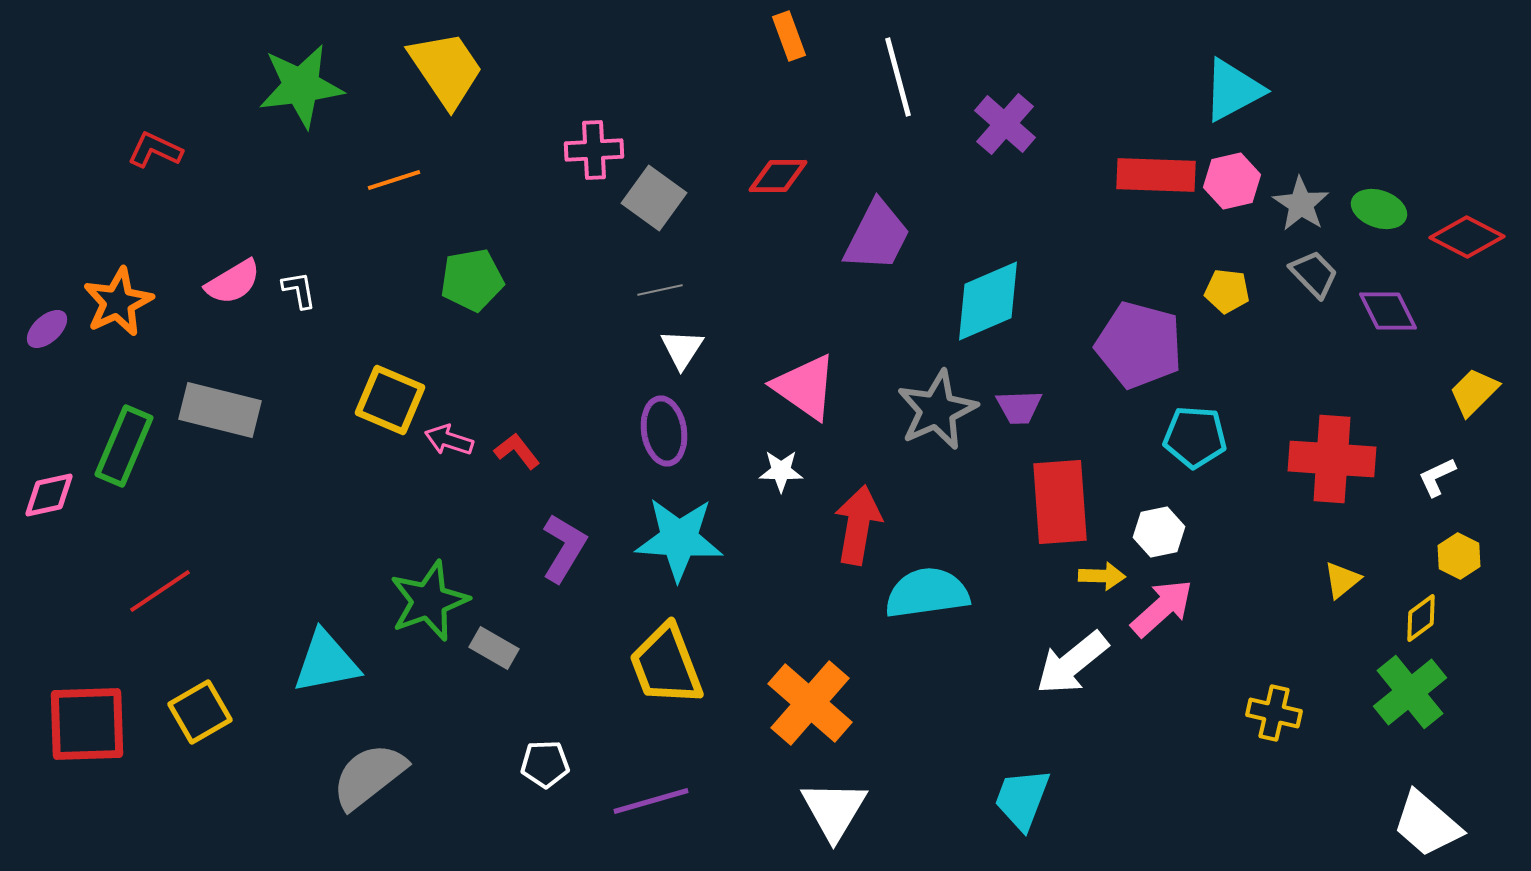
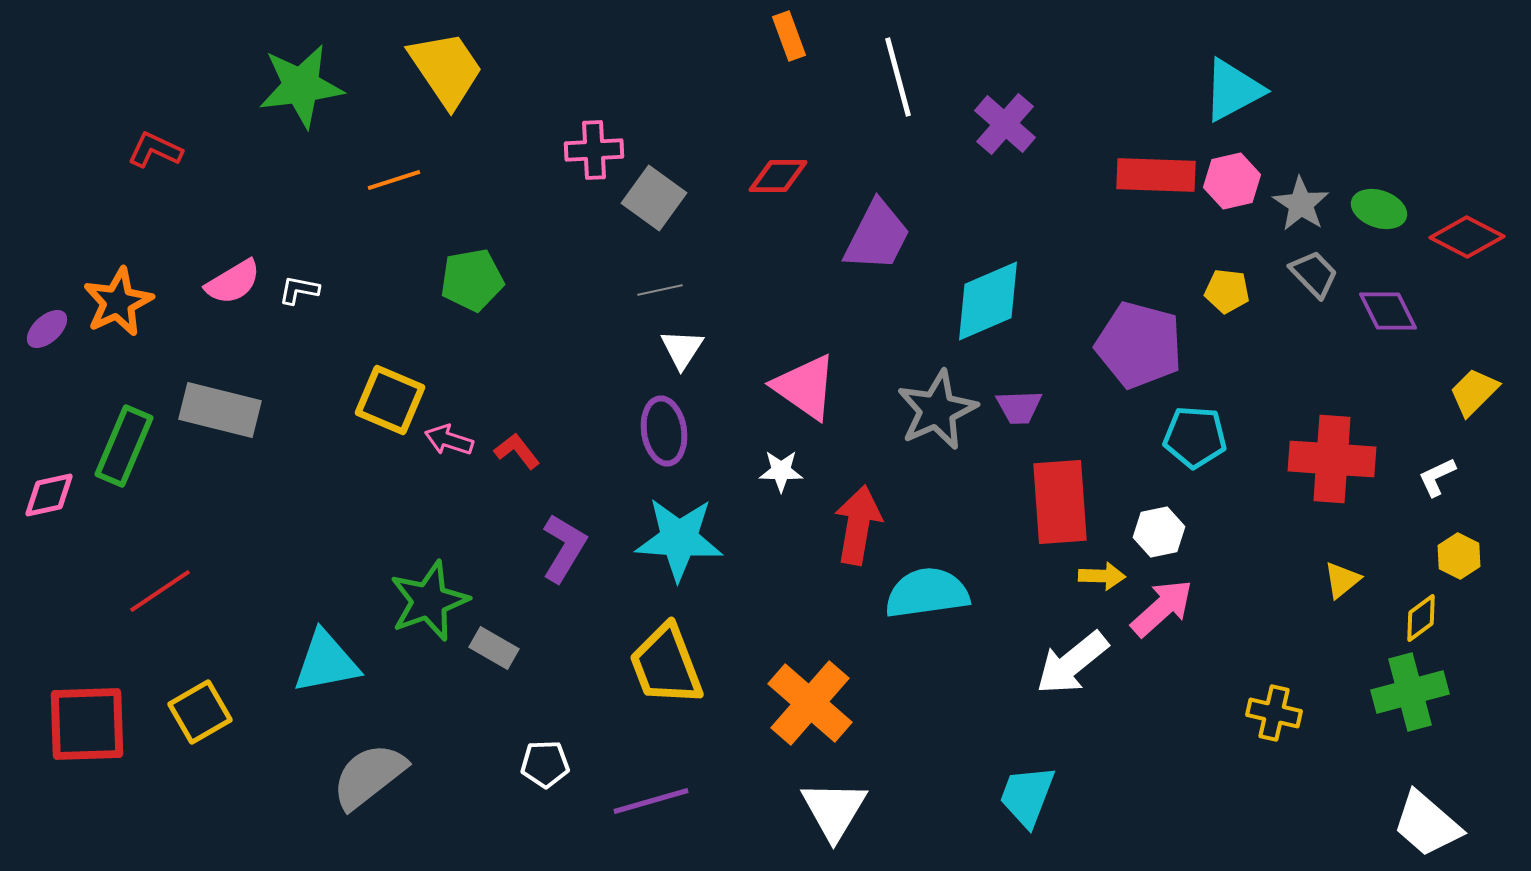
white L-shape at (299, 290): rotated 69 degrees counterclockwise
green cross at (1410, 692): rotated 24 degrees clockwise
cyan trapezoid at (1022, 799): moved 5 px right, 3 px up
